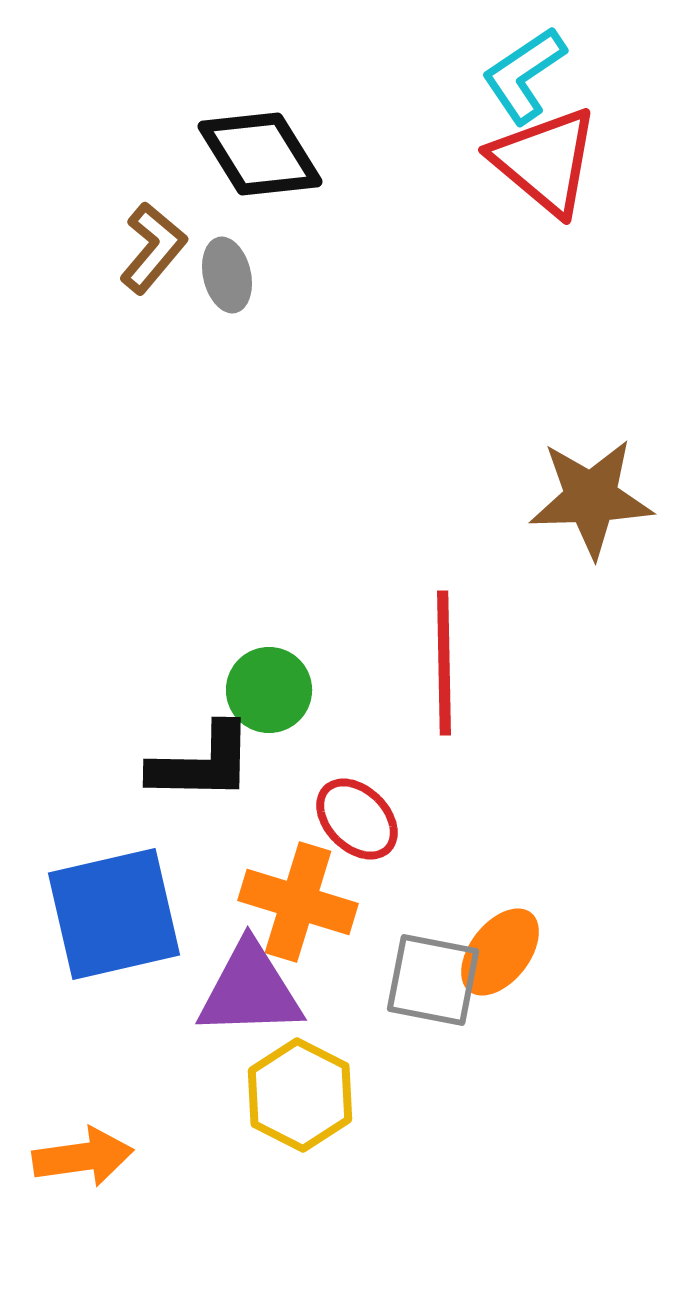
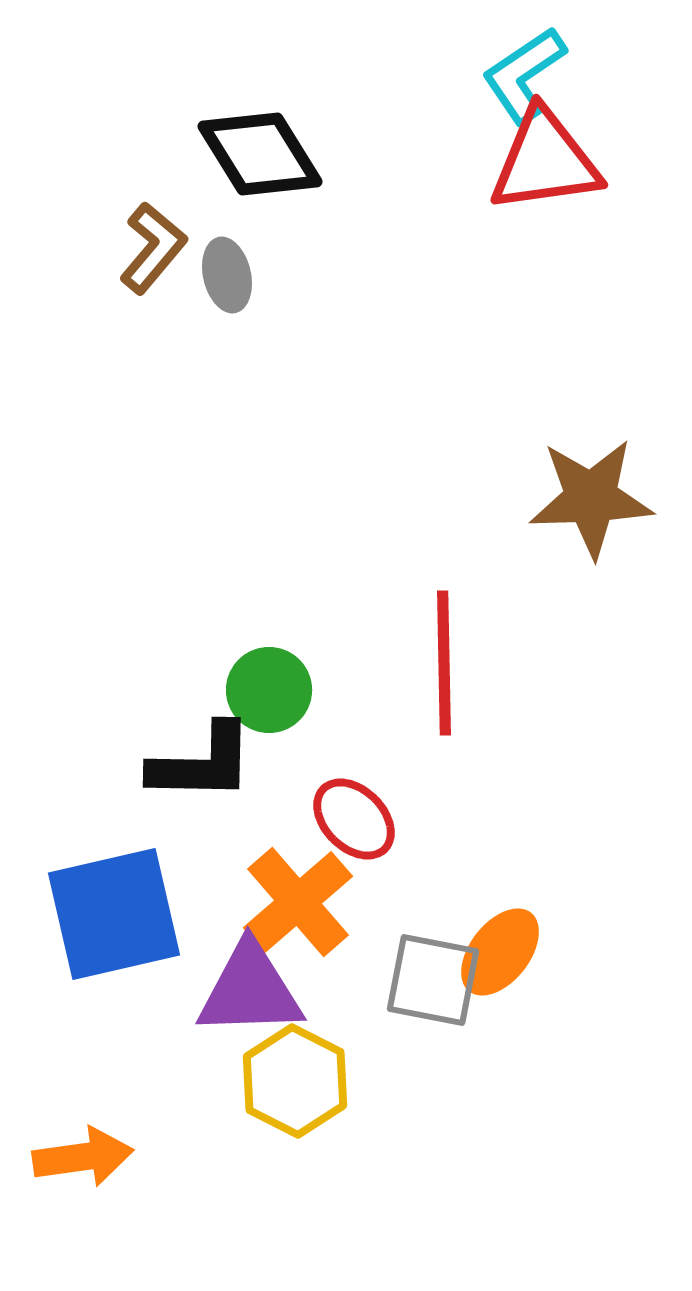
red triangle: rotated 48 degrees counterclockwise
red ellipse: moved 3 px left
orange cross: rotated 32 degrees clockwise
yellow hexagon: moved 5 px left, 14 px up
